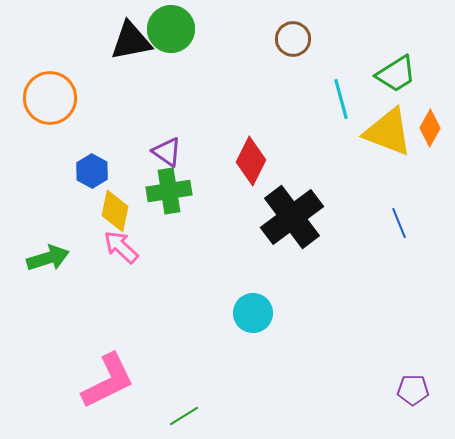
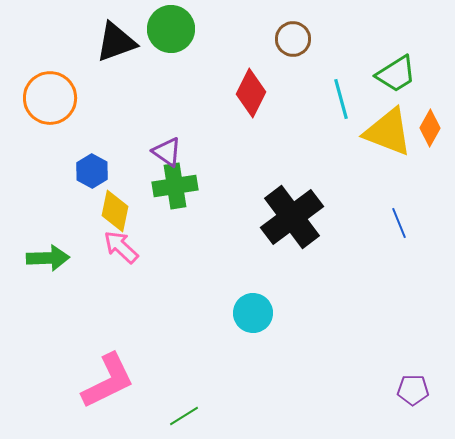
black triangle: moved 15 px left, 1 px down; rotated 9 degrees counterclockwise
red diamond: moved 68 px up
green cross: moved 6 px right, 5 px up
green arrow: rotated 15 degrees clockwise
